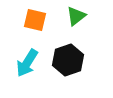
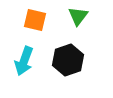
green triangle: moved 2 px right; rotated 15 degrees counterclockwise
cyan arrow: moved 3 px left, 2 px up; rotated 12 degrees counterclockwise
